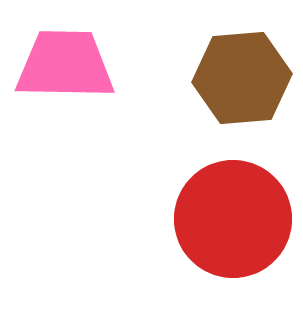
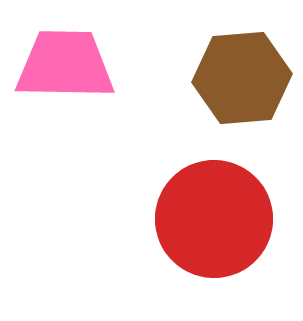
red circle: moved 19 px left
